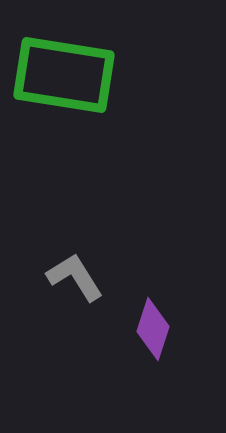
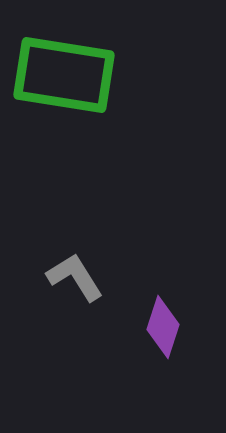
purple diamond: moved 10 px right, 2 px up
